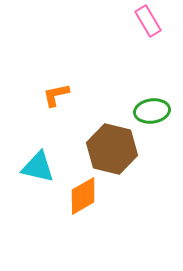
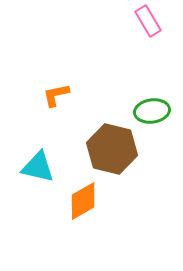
orange diamond: moved 5 px down
